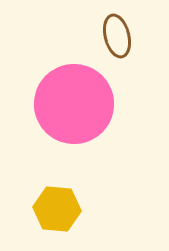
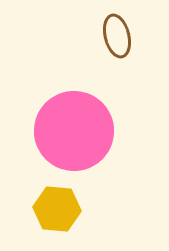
pink circle: moved 27 px down
